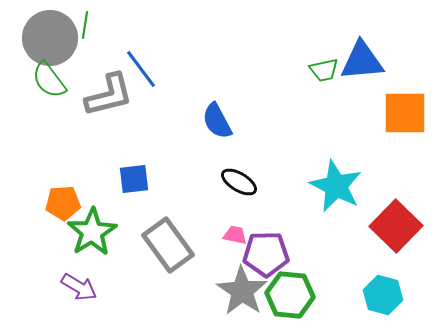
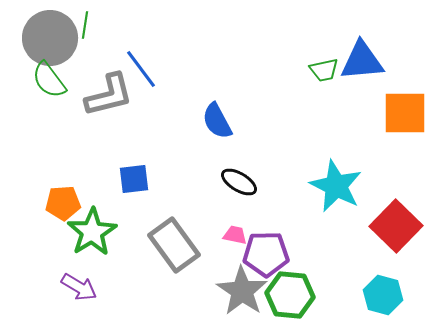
gray rectangle: moved 6 px right
